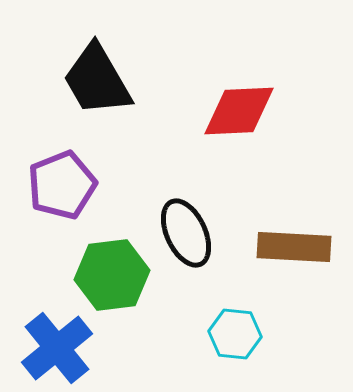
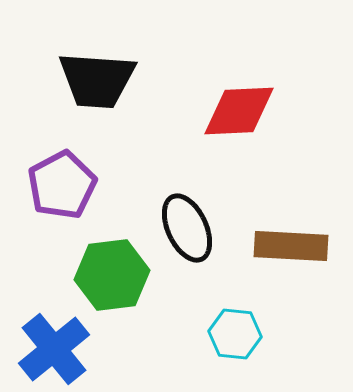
black trapezoid: rotated 56 degrees counterclockwise
purple pentagon: rotated 6 degrees counterclockwise
black ellipse: moved 1 px right, 5 px up
brown rectangle: moved 3 px left, 1 px up
blue cross: moved 3 px left, 1 px down
